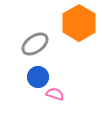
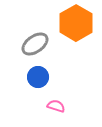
orange hexagon: moved 3 px left
pink semicircle: moved 1 px right, 12 px down
